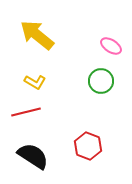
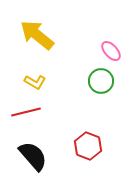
pink ellipse: moved 5 px down; rotated 15 degrees clockwise
black semicircle: rotated 16 degrees clockwise
